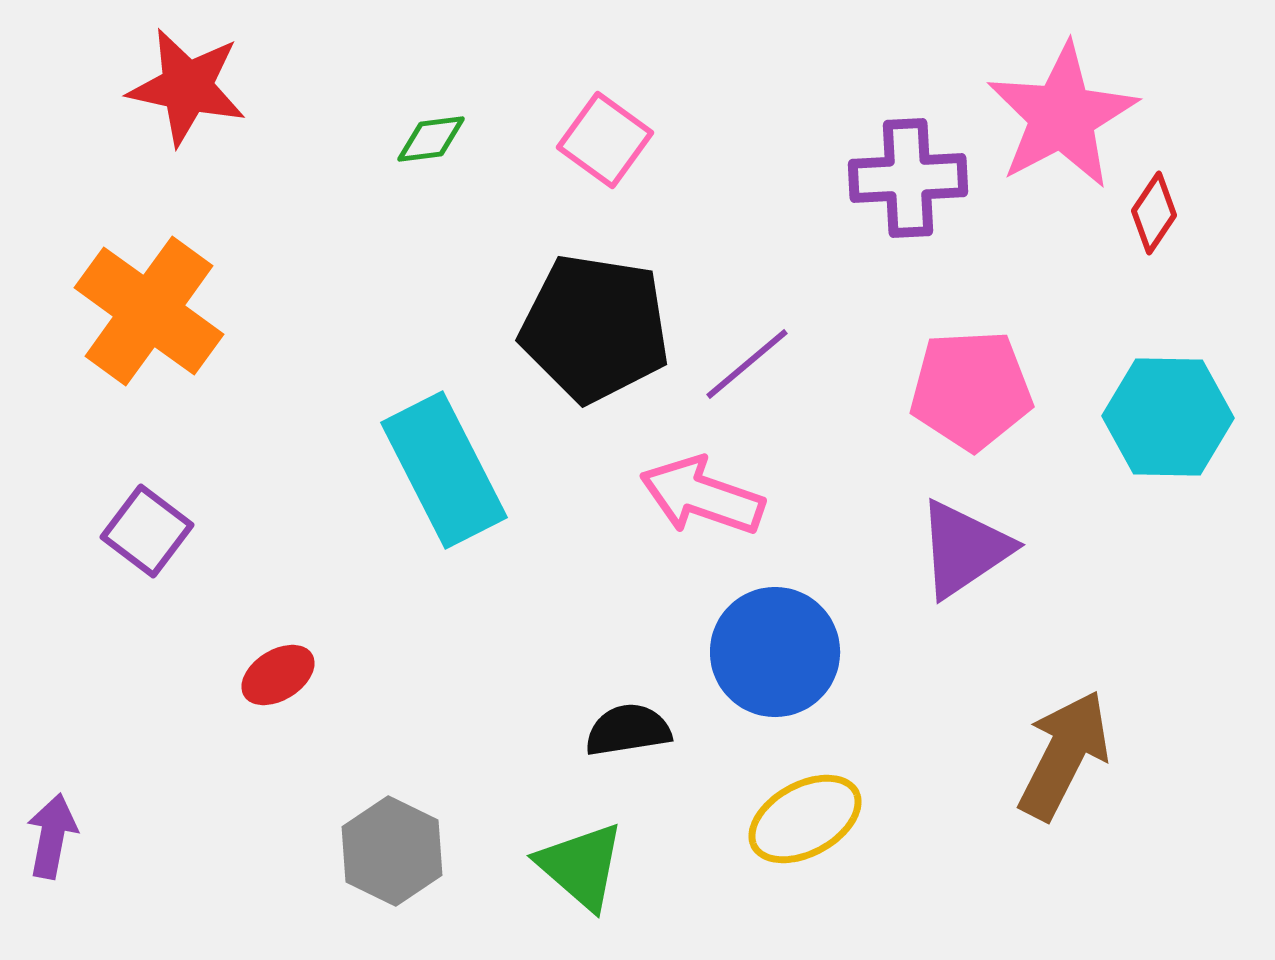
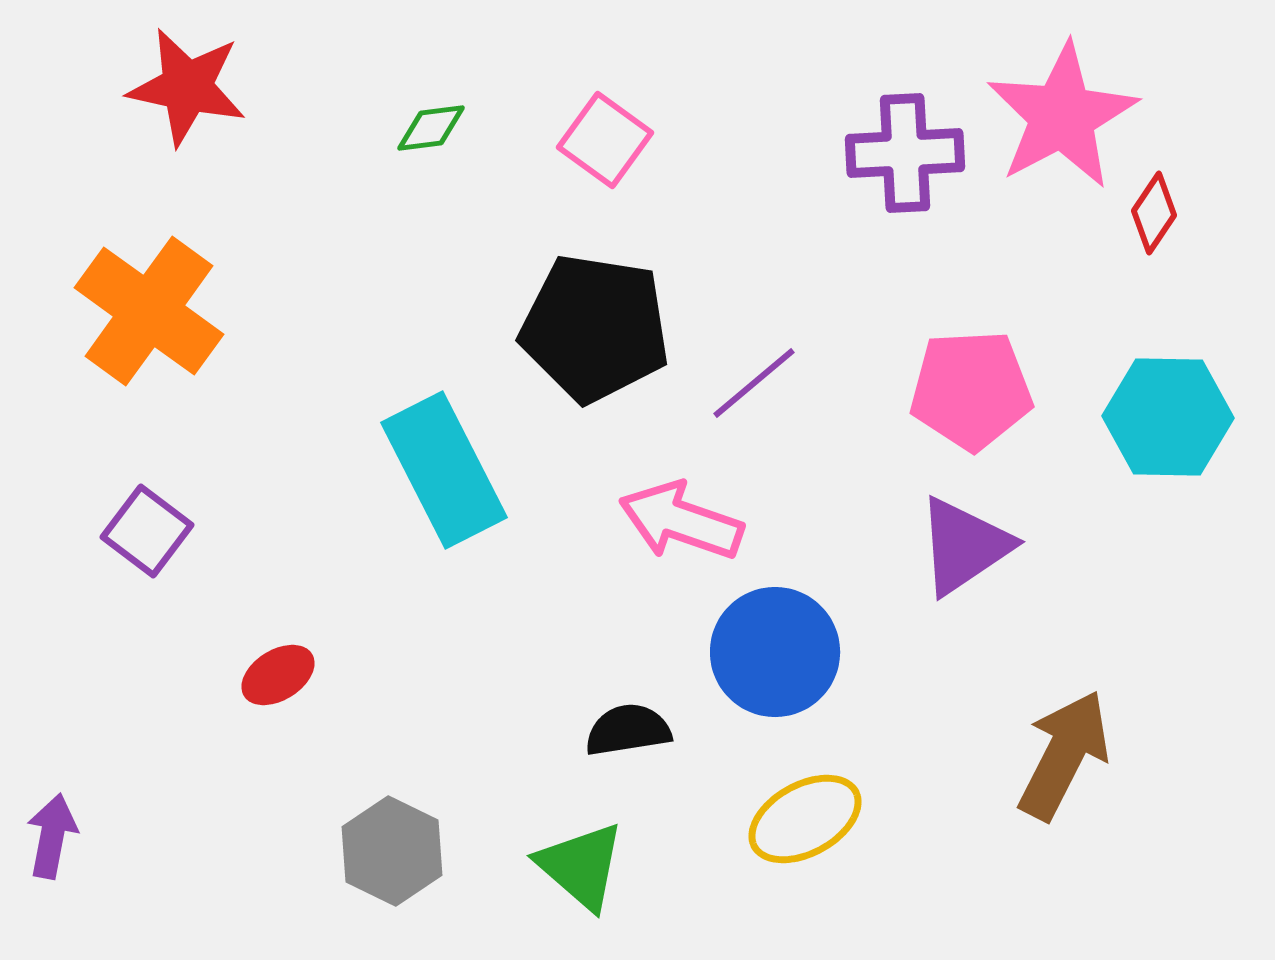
green diamond: moved 11 px up
purple cross: moved 3 px left, 25 px up
purple line: moved 7 px right, 19 px down
pink arrow: moved 21 px left, 25 px down
purple triangle: moved 3 px up
